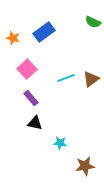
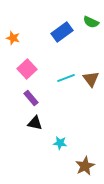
green semicircle: moved 2 px left
blue rectangle: moved 18 px right
brown triangle: rotated 30 degrees counterclockwise
brown star: rotated 18 degrees counterclockwise
